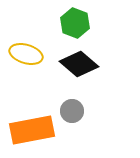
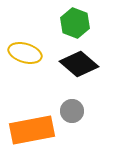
yellow ellipse: moved 1 px left, 1 px up
